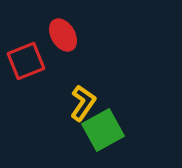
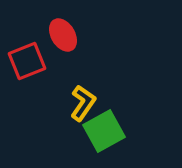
red square: moved 1 px right
green square: moved 1 px right, 1 px down
